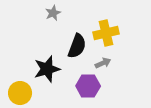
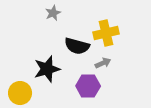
black semicircle: rotated 85 degrees clockwise
